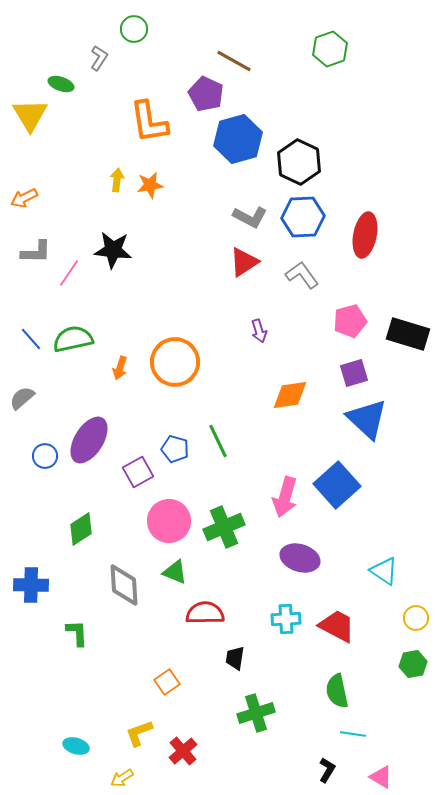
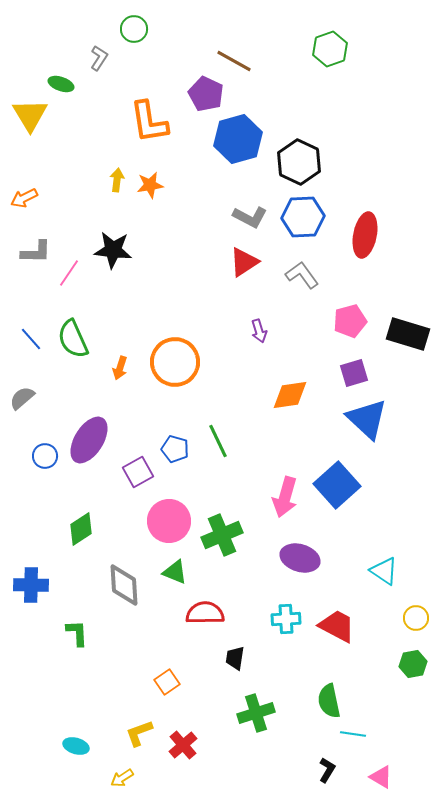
green semicircle at (73, 339): rotated 102 degrees counterclockwise
green cross at (224, 527): moved 2 px left, 8 px down
green semicircle at (337, 691): moved 8 px left, 10 px down
red cross at (183, 751): moved 6 px up
